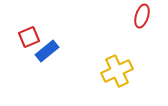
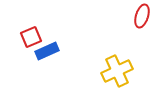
red square: moved 2 px right
blue rectangle: rotated 15 degrees clockwise
